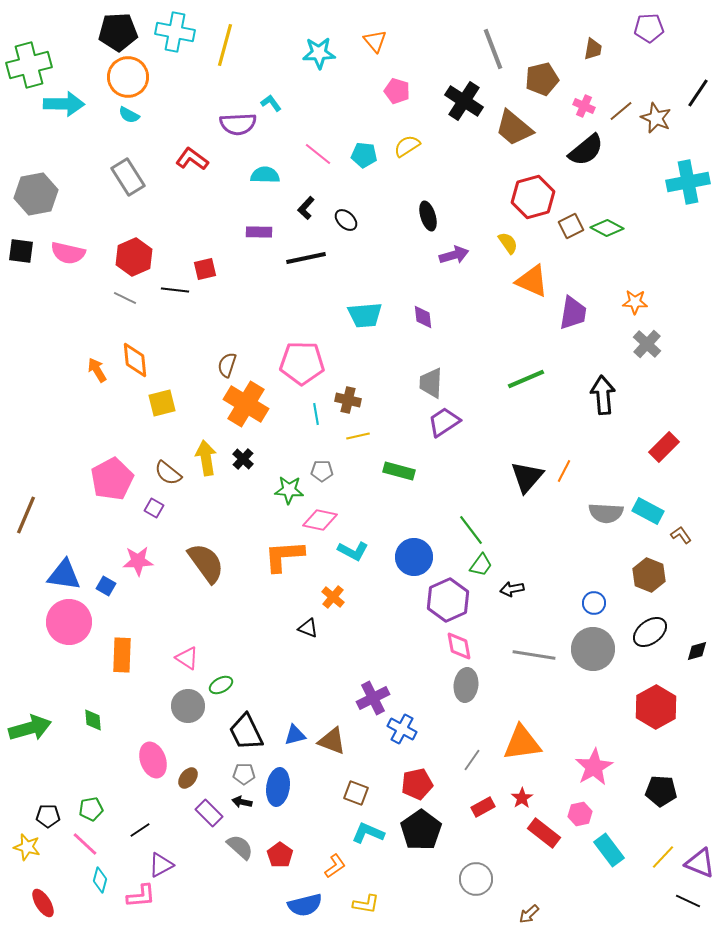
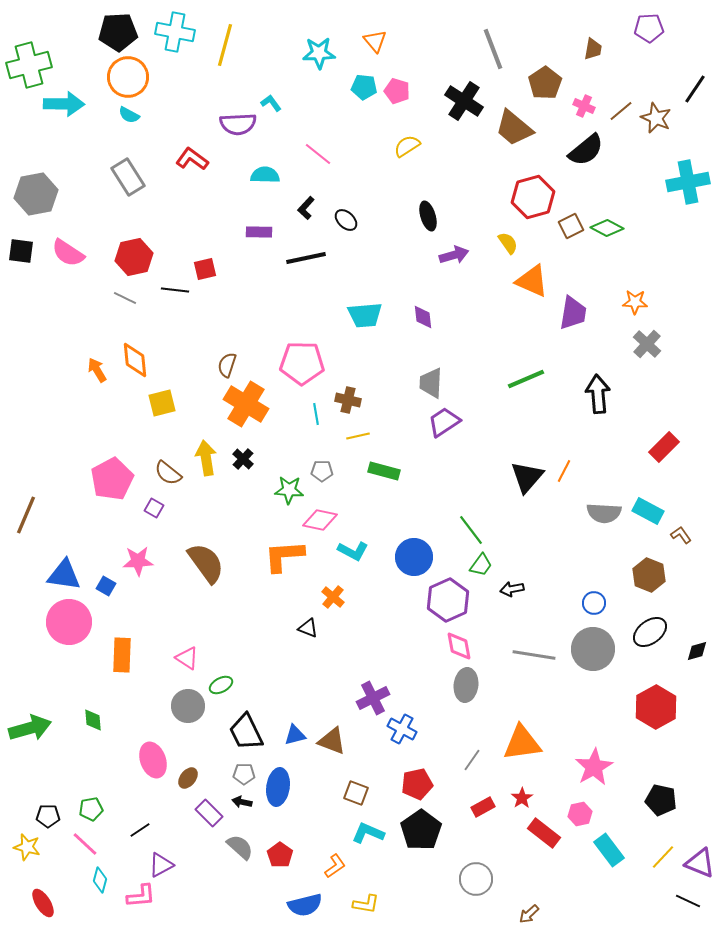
brown pentagon at (542, 79): moved 3 px right, 4 px down; rotated 20 degrees counterclockwise
black line at (698, 93): moved 3 px left, 4 px up
cyan pentagon at (364, 155): moved 68 px up
pink semicircle at (68, 253): rotated 20 degrees clockwise
red hexagon at (134, 257): rotated 12 degrees clockwise
black arrow at (603, 395): moved 5 px left, 1 px up
green rectangle at (399, 471): moved 15 px left
gray semicircle at (606, 513): moved 2 px left
black pentagon at (661, 791): moved 9 px down; rotated 8 degrees clockwise
